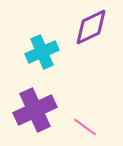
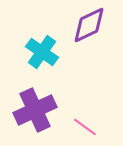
purple diamond: moved 2 px left, 2 px up
cyan cross: rotated 32 degrees counterclockwise
